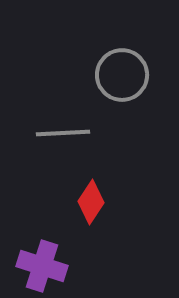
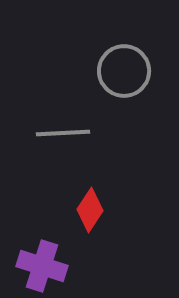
gray circle: moved 2 px right, 4 px up
red diamond: moved 1 px left, 8 px down
